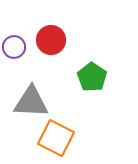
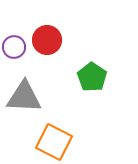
red circle: moved 4 px left
gray triangle: moved 7 px left, 5 px up
orange square: moved 2 px left, 4 px down
